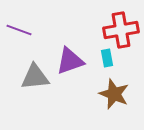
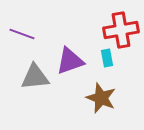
purple line: moved 3 px right, 4 px down
brown star: moved 13 px left, 4 px down
